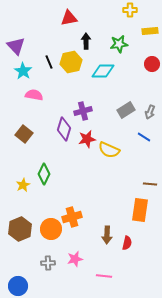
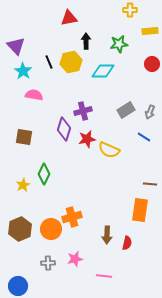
brown square: moved 3 px down; rotated 30 degrees counterclockwise
